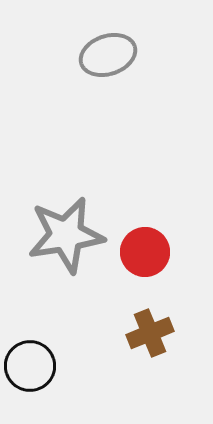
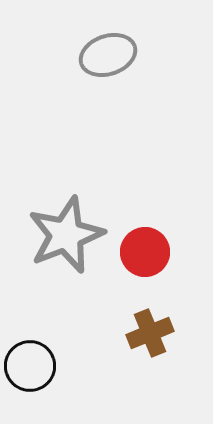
gray star: rotated 12 degrees counterclockwise
